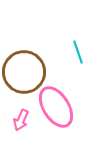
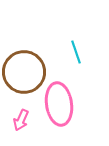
cyan line: moved 2 px left
pink ellipse: moved 3 px right, 3 px up; rotated 24 degrees clockwise
